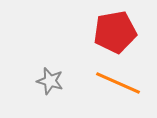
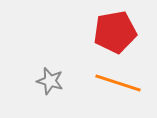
orange line: rotated 6 degrees counterclockwise
